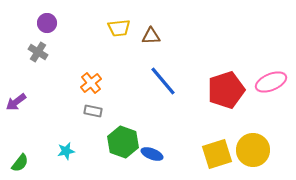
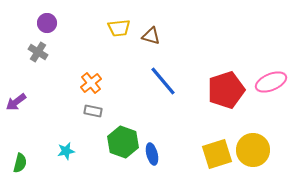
brown triangle: rotated 18 degrees clockwise
blue ellipse: rotated 55 degrees clockwise
green semicircle: rotated 24 degrees counterclockwise
